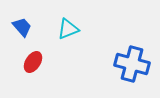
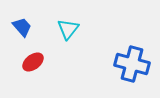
cyan triangle: rotated 30 degrees counterclockwise
red ellipse: rotated 20 degrees clockwise
